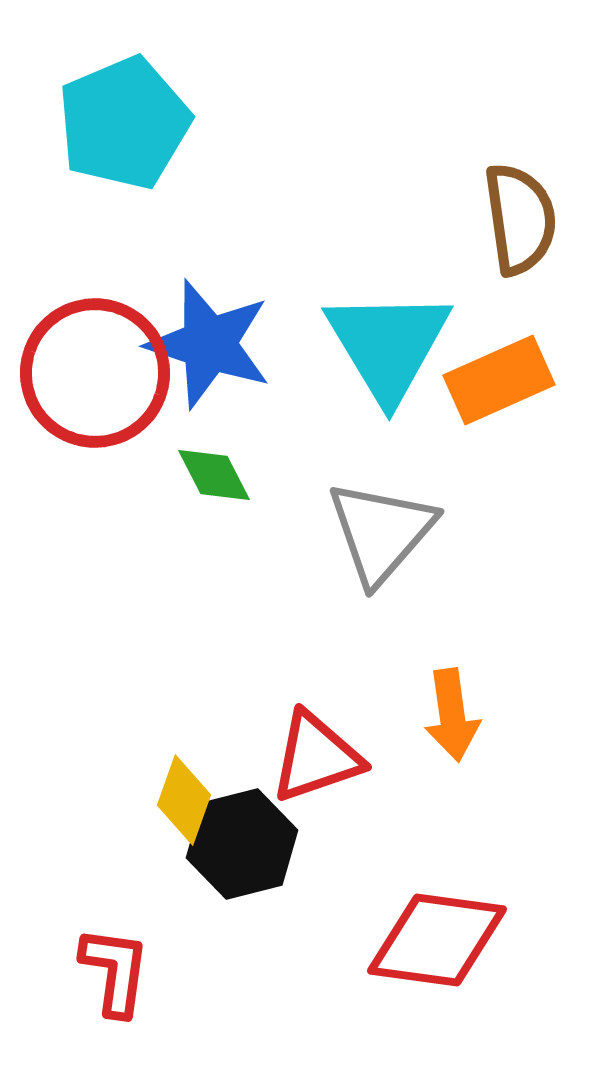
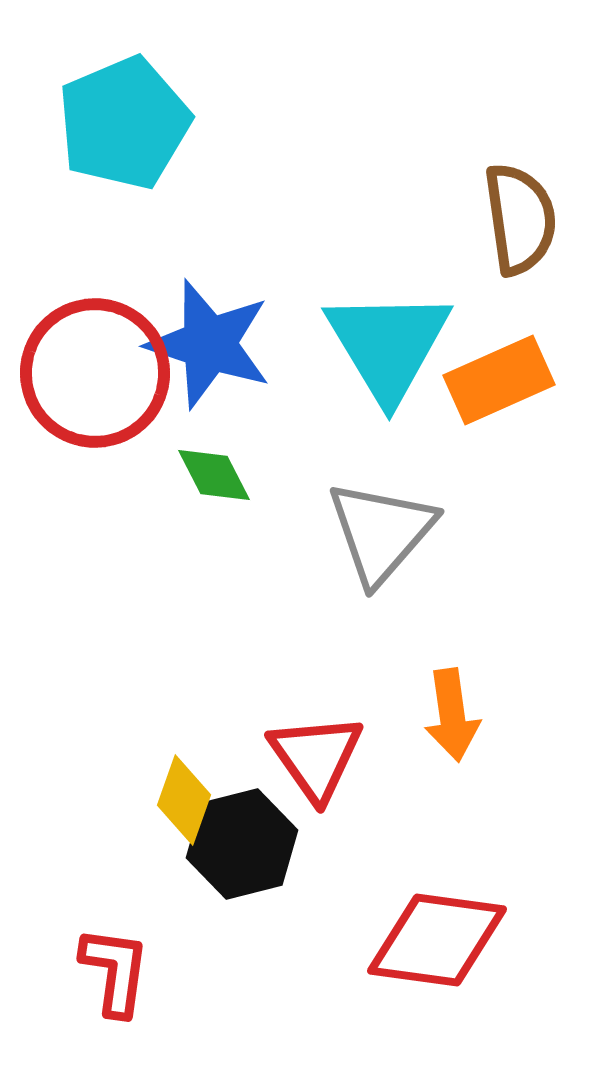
red triangle: rotated 46 degrees counterclockwise
